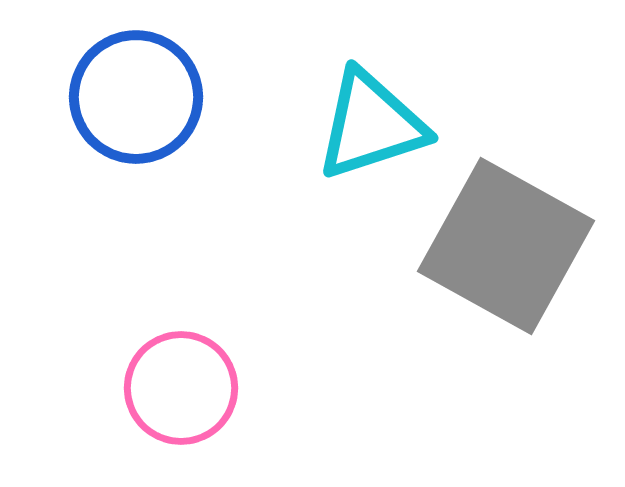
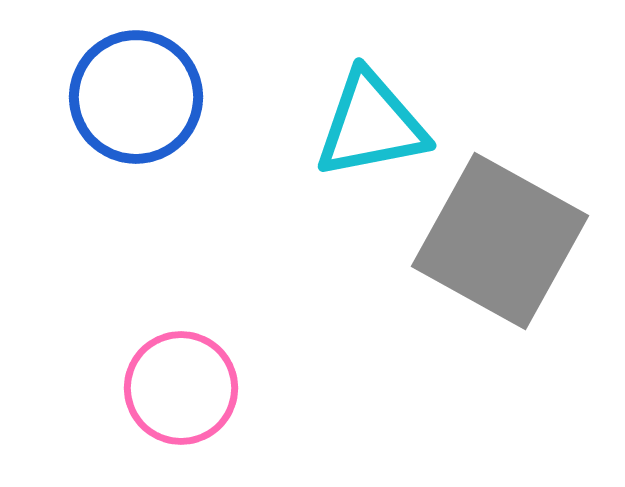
cyan triangle: rotated 7 degrees clockwise
gray square: moved 6 px left, 5 px up
